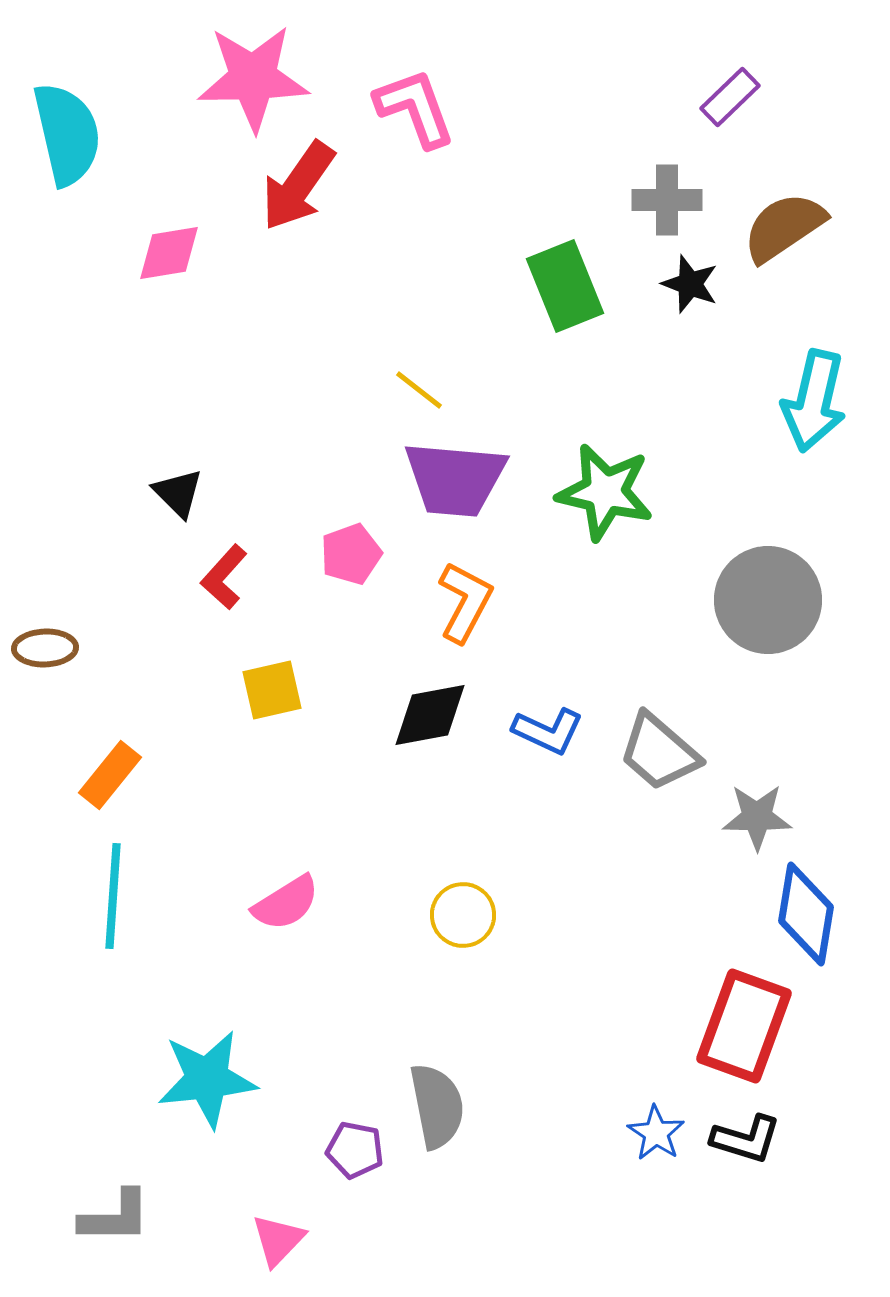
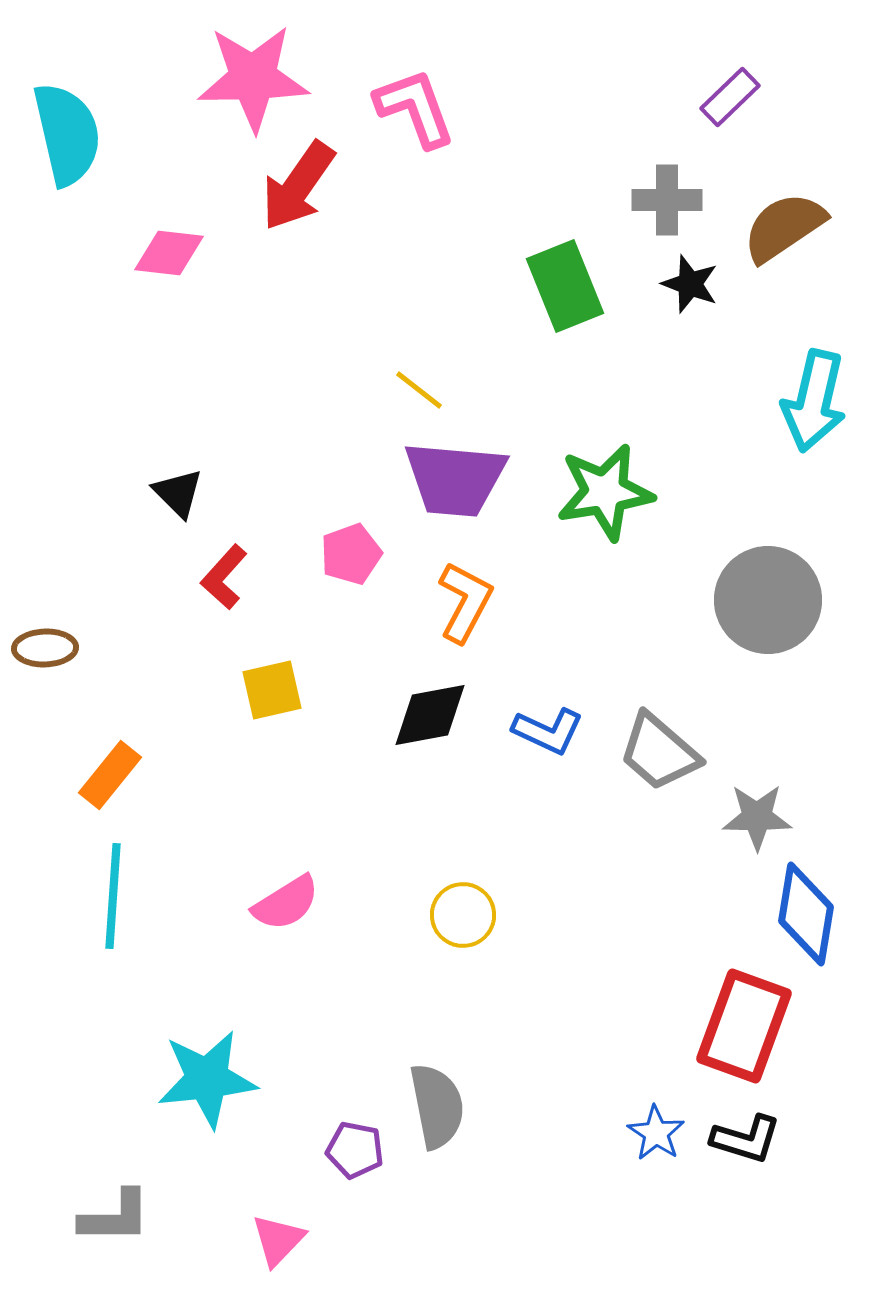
pink diamond: rotated 16 degrees clockwise
green star: rotated 22 degrees counterclockwise
